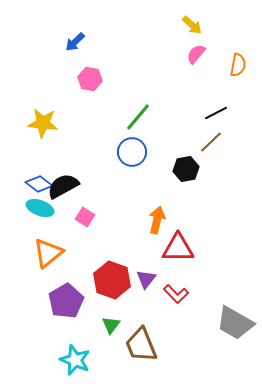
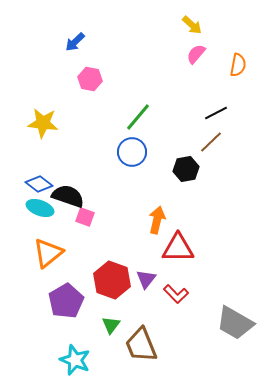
black semicircle: moved 5 px right, 10 px down; rotated 48 degrees clockwise
pink square: rotated 12 degrees counterclockwise
